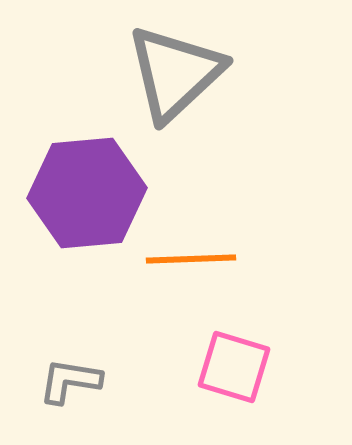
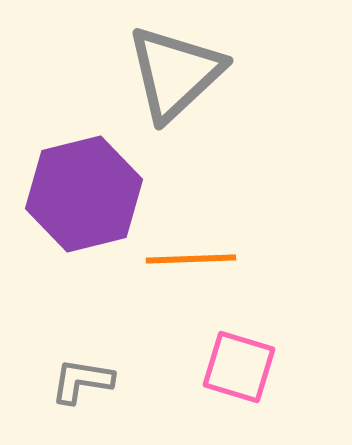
purple hexagon: moved 3 px left, 1 px down; rotated 9 degrees counterclockwise
pink square: moved 5 px right
gray L-shape: moved 12 px right
